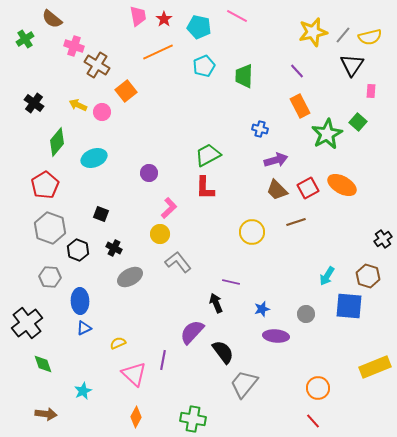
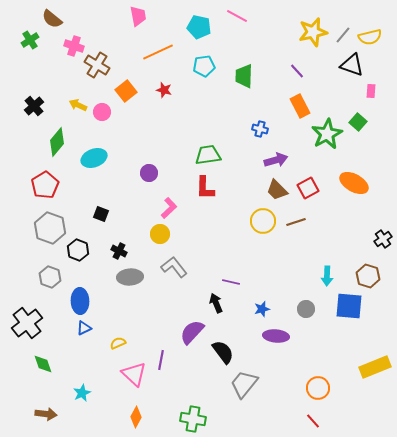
red star at (164, 19): moved 71 px down; rotated 21 degrees counterclockwise
green cross at (25, 39): moved 5 px right, 1 px down
black triangle at (352, 65): rotated 45 degrees counterclockwise
cyan pentagon at (204, 66): rotated 15 degrees clockwise
black cross at (34, 103): moved 3 px down; rotated 12 degrees clockwise
green trapezoid at (208, 155): rotated 20 degrees clockwise
orange ellipse at (342, 185): moved 12 px right, 2 px up
yellow circle at (252, 232): moved 11 px right, 11 px up
black cross at (114, 248): moved 5 px right, 3 px down
gray L-shape at (178, 262): moved 4 px left, 5 px down
cyan arrow at (327, 276): rotated 30 degrees counterclockwise
gray hexagon at (50, 277): rotated 15 degrees clockwise
gray ellipse at (130, 277): rotated 25 degrees clockwise
gray circle at (306, 314): moved 5 px up
purple line at (163, 360): moved 2 px left
cyan star at (83, 391): moved 1 px left, 2 px down
